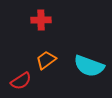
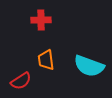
orange trapezoid: rotated 60 degrees counterclockwise
